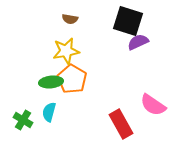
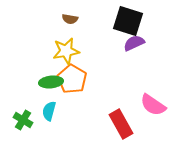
purple semicircle: moved 4 px left, 1 px down
cyan semicircle: moved 1 px up
